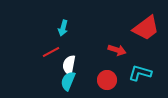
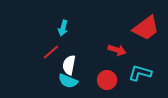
red line: rotated 12 degrees counterclockwise
cyan semicircle: rotated 90 degrees counterclockwise
